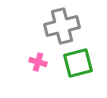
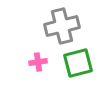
pink cross: rotated 24 degrees counterclockwise
